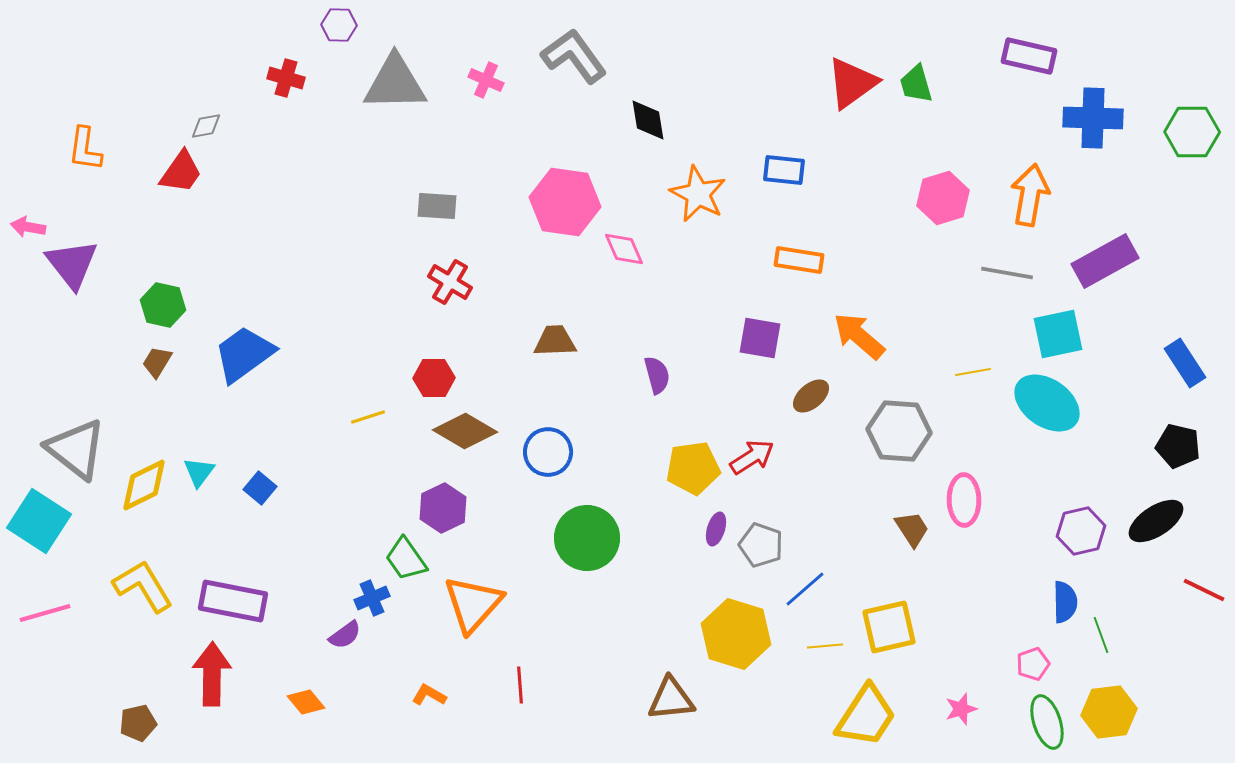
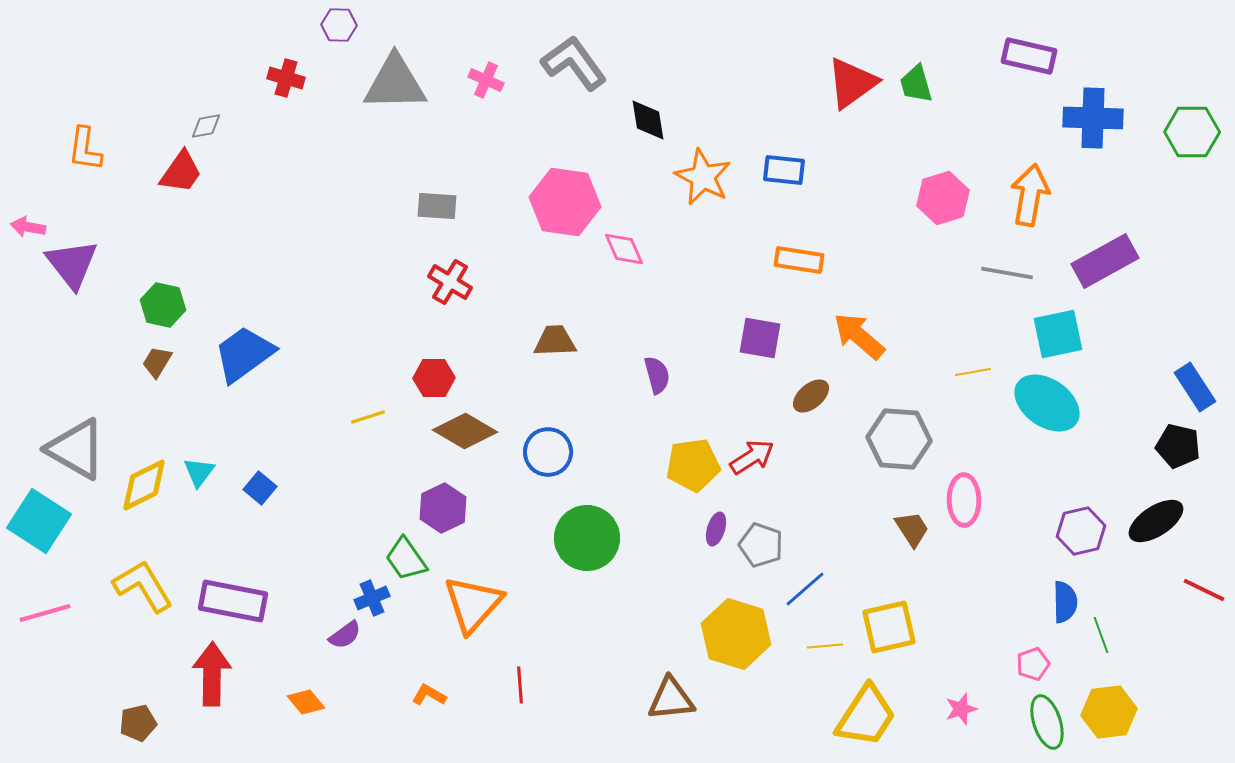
gray L-shape at (574, 56): moved 7 px down
orange star at (698, 194): moved 5 px right, 17 px up
blue rectangle at (1185, 363): moved 10 px right, 24 px down
gray hexagon at (899, 431): moved 8 px down
gray triangle at (76, 449): rotated 8 degrees counterclockwise
yellow pentagon at (693, 468): moved 3 px up
